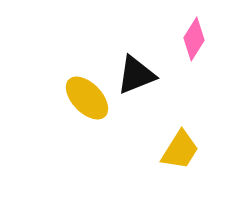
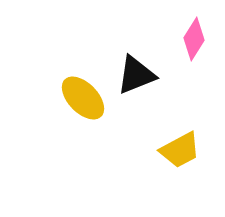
yellow ellipse: moved 4 px left
yellow trapezoid: rotated 30 degrees clockwise
